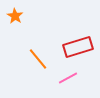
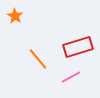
pink line: moved 3 px right, 1 px up
